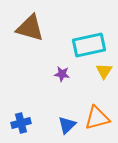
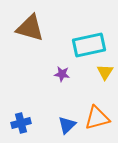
yellow triangle: moved 1 px right, 1 px down
